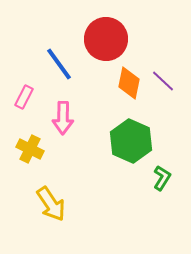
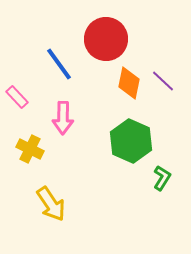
pink rectangle: moved 7 px left; rotated 70 degrees counterclockwise
